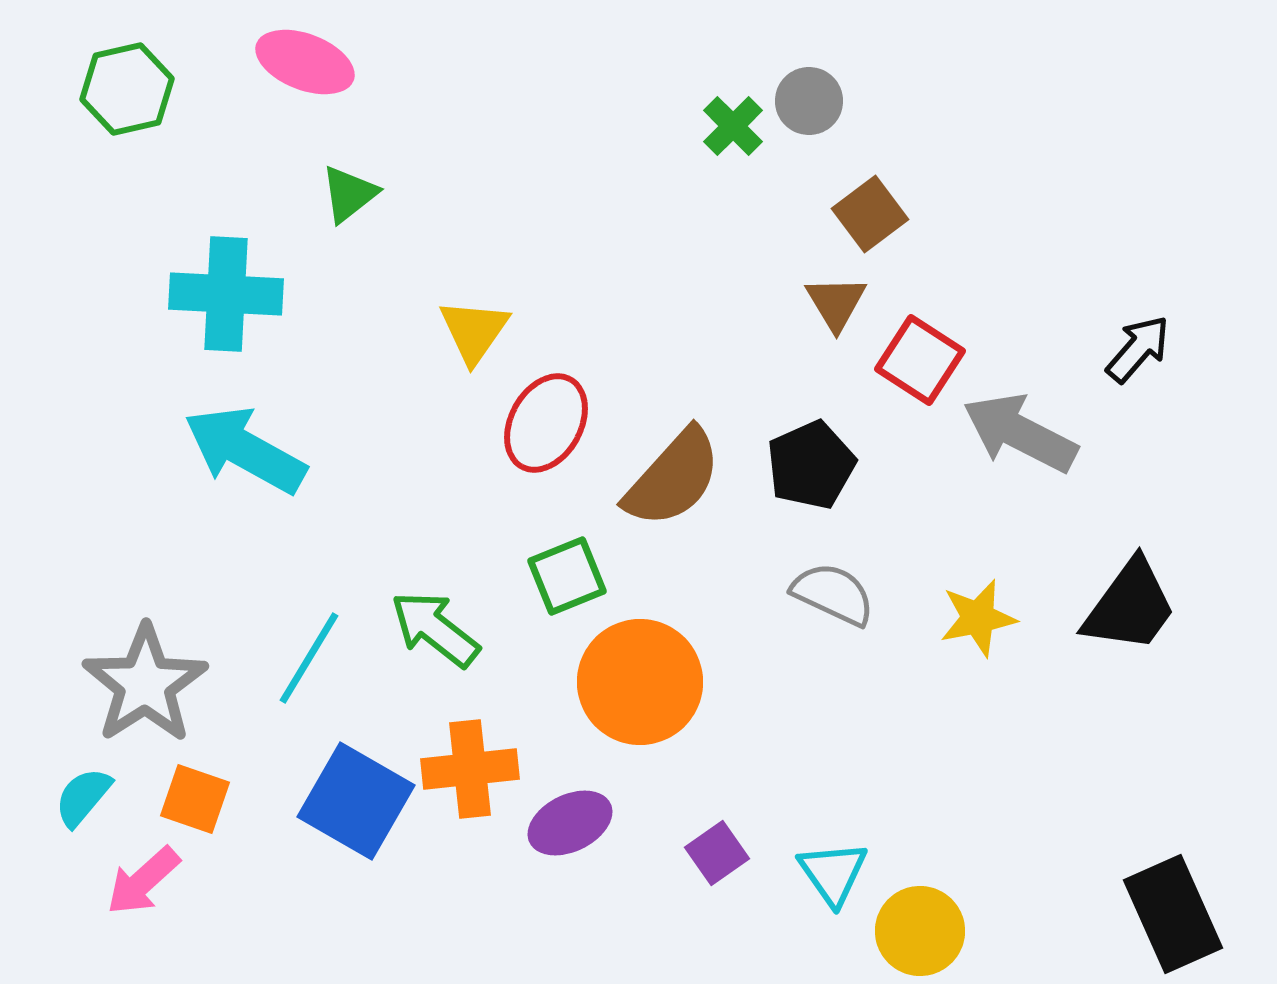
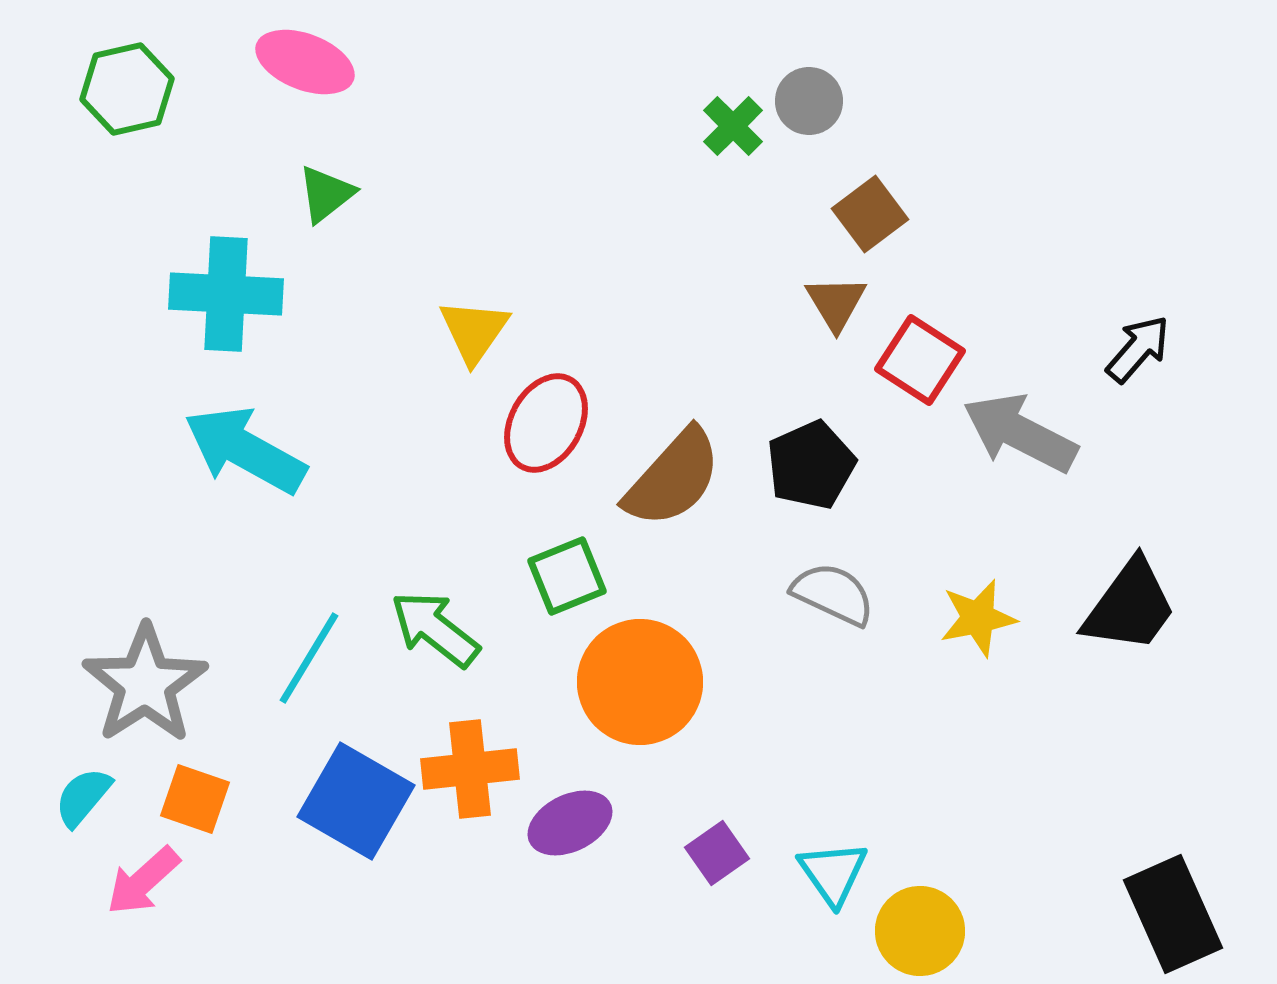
green triangle: moved 23 px left
